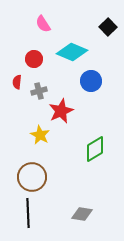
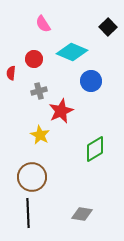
red semicircle: moved 6 px left, 9 px up
